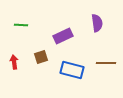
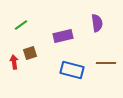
green line: rotated 40 degrees counterclockwise
purple rectangle: rotated 12 degrees clockwise
brown square: moved 11 px left, 4 px up
